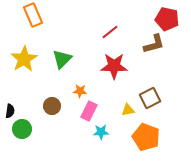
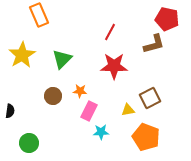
orange rectangle: moved 6 px right
red line: rotated 24 degrees counterclockwise
yellow star: moved 2 px left, 4 px up
brown circle: moved 1 px right, 10 px up
green circle: moved 7 px right, 14 px down
